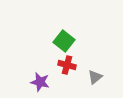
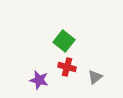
red cross: moved 2 px down
purple star: moved 1 px left, 2 px up
